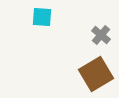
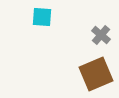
brown square: rotated 8 degrees clockwise
